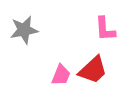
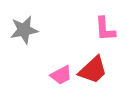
pink trapezoid: rotated 40 degrees clockwise
